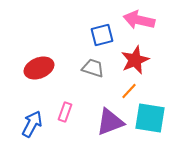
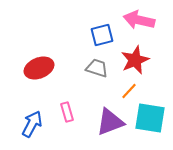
gray trapezoid: moved 4 px right
pink rectangle: moved 2 px right; rotated 36 degrees counterclockwise
